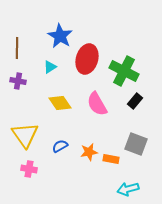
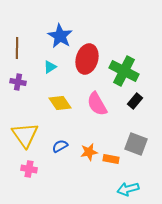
purple cross: moved 1 px down
